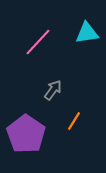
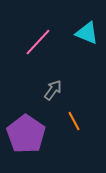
cyan triangle: rotated 30 degrees clockwise
orange line: rotated 60 degrees counterclockwise
